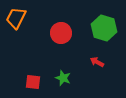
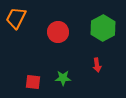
green hexagon: moved 1 px left; rotated 15 degrees clockwise
red circle: moved 3 px left, 1 px up
red arrow: moved 3 px down; rotated 128 degrees counterclockwise
green star: rotated 21 degrees counterclockwise
